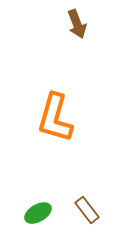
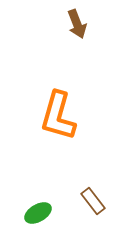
orange L-shape: moved 3 px right, 2 px up
brown rectangle: moved 6 px right, 9 px up
